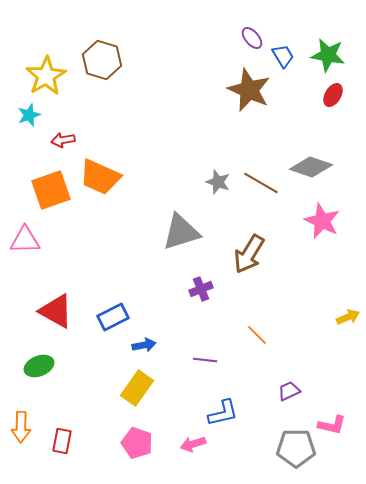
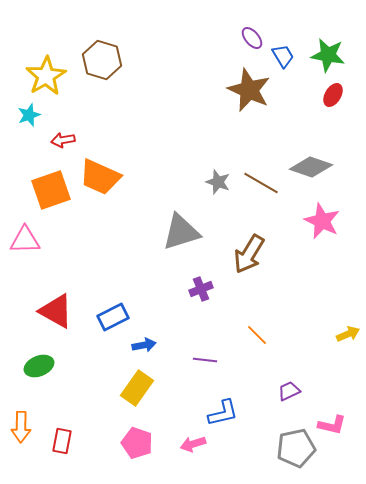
yellow arrow: moved 17 px down
gray pentagon: rotated 12 degrees counterclockwise
